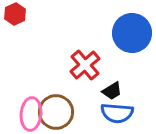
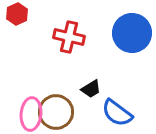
red hexagon: moved 2 px right
red cross: moved 16 px left, 28 px up; rotated 36 degrees counterclockwise
black trapezoid: moved 21 px left, 2 px up
blue semicircle: rotated 32 degrees clockwise
